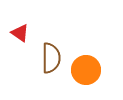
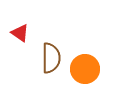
orange circle: moved 1 px left, 1 px up
